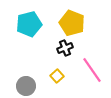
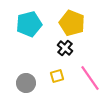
black cross: rotated 28 degrees counterclockwise
pink line: moved 2 px left, 8 px down
yellow square: rotated 24 degrees clockwise
gray circle: moved 3 px up
